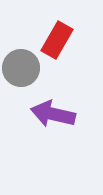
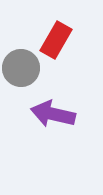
red rectangle: moved 1 px left
